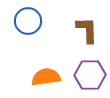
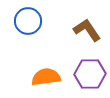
brown L-shape: rotated 32 degrees counterclockwise
purple hexagon: moved 1 px up
